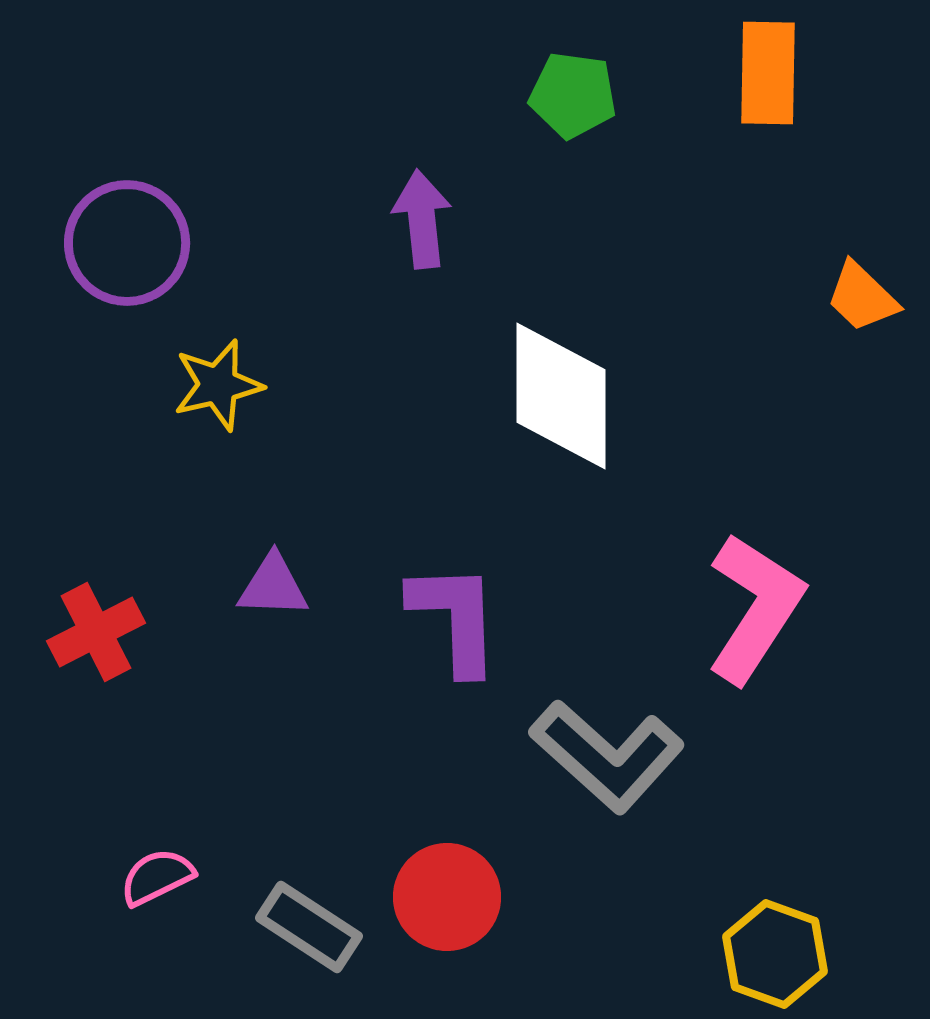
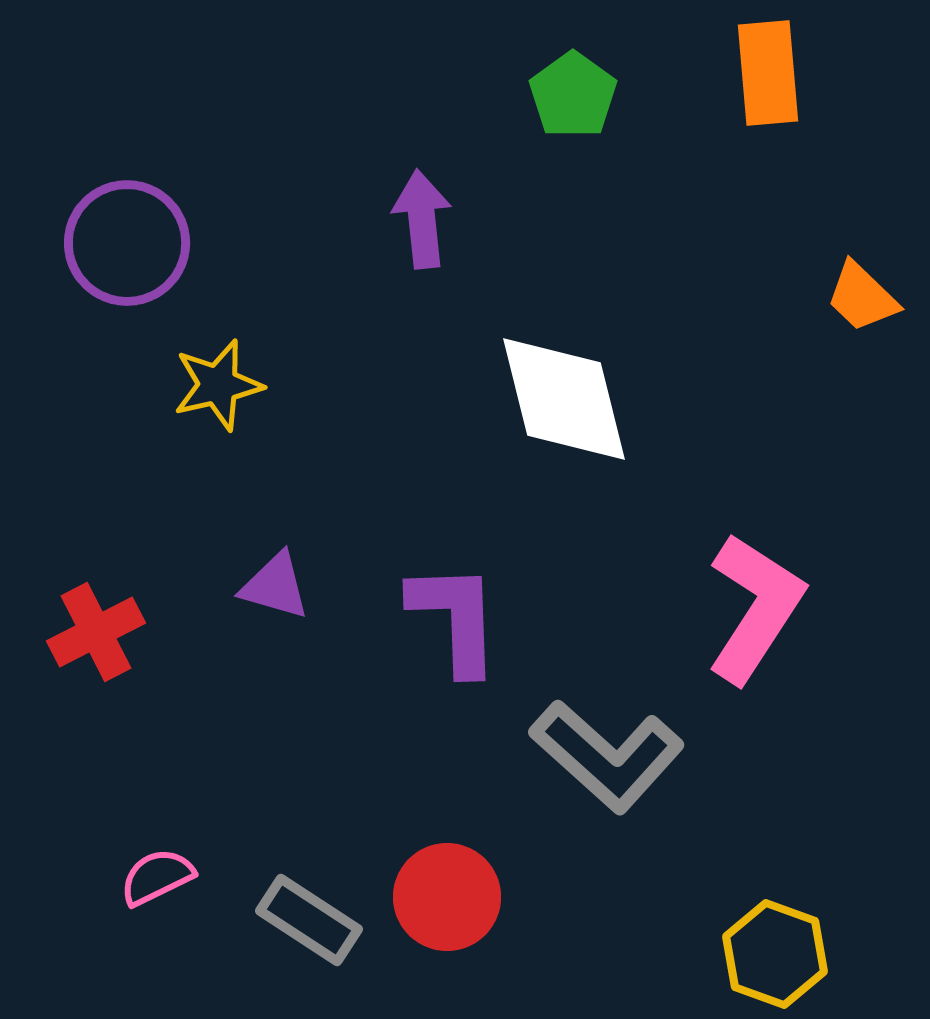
orange rectangle: rotated 6 degrees counterclockwise
green pentagon: rotated 28 degrees clockwise
white diamond: moved 3 px right, 3 px down; rotated 14 degrees counterclockwise
purple triangle: moved 2 px right; rotated 14 degrees clockwise
gray rectangle: moved 7 px up
